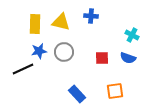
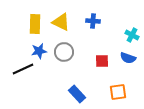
blue cross: moved 2 px right, 5 px down
yellow triangle: rotated 12 degrees clockwise
red square: moved 3 px down
orange square: moved 3 px right, 1 px down
